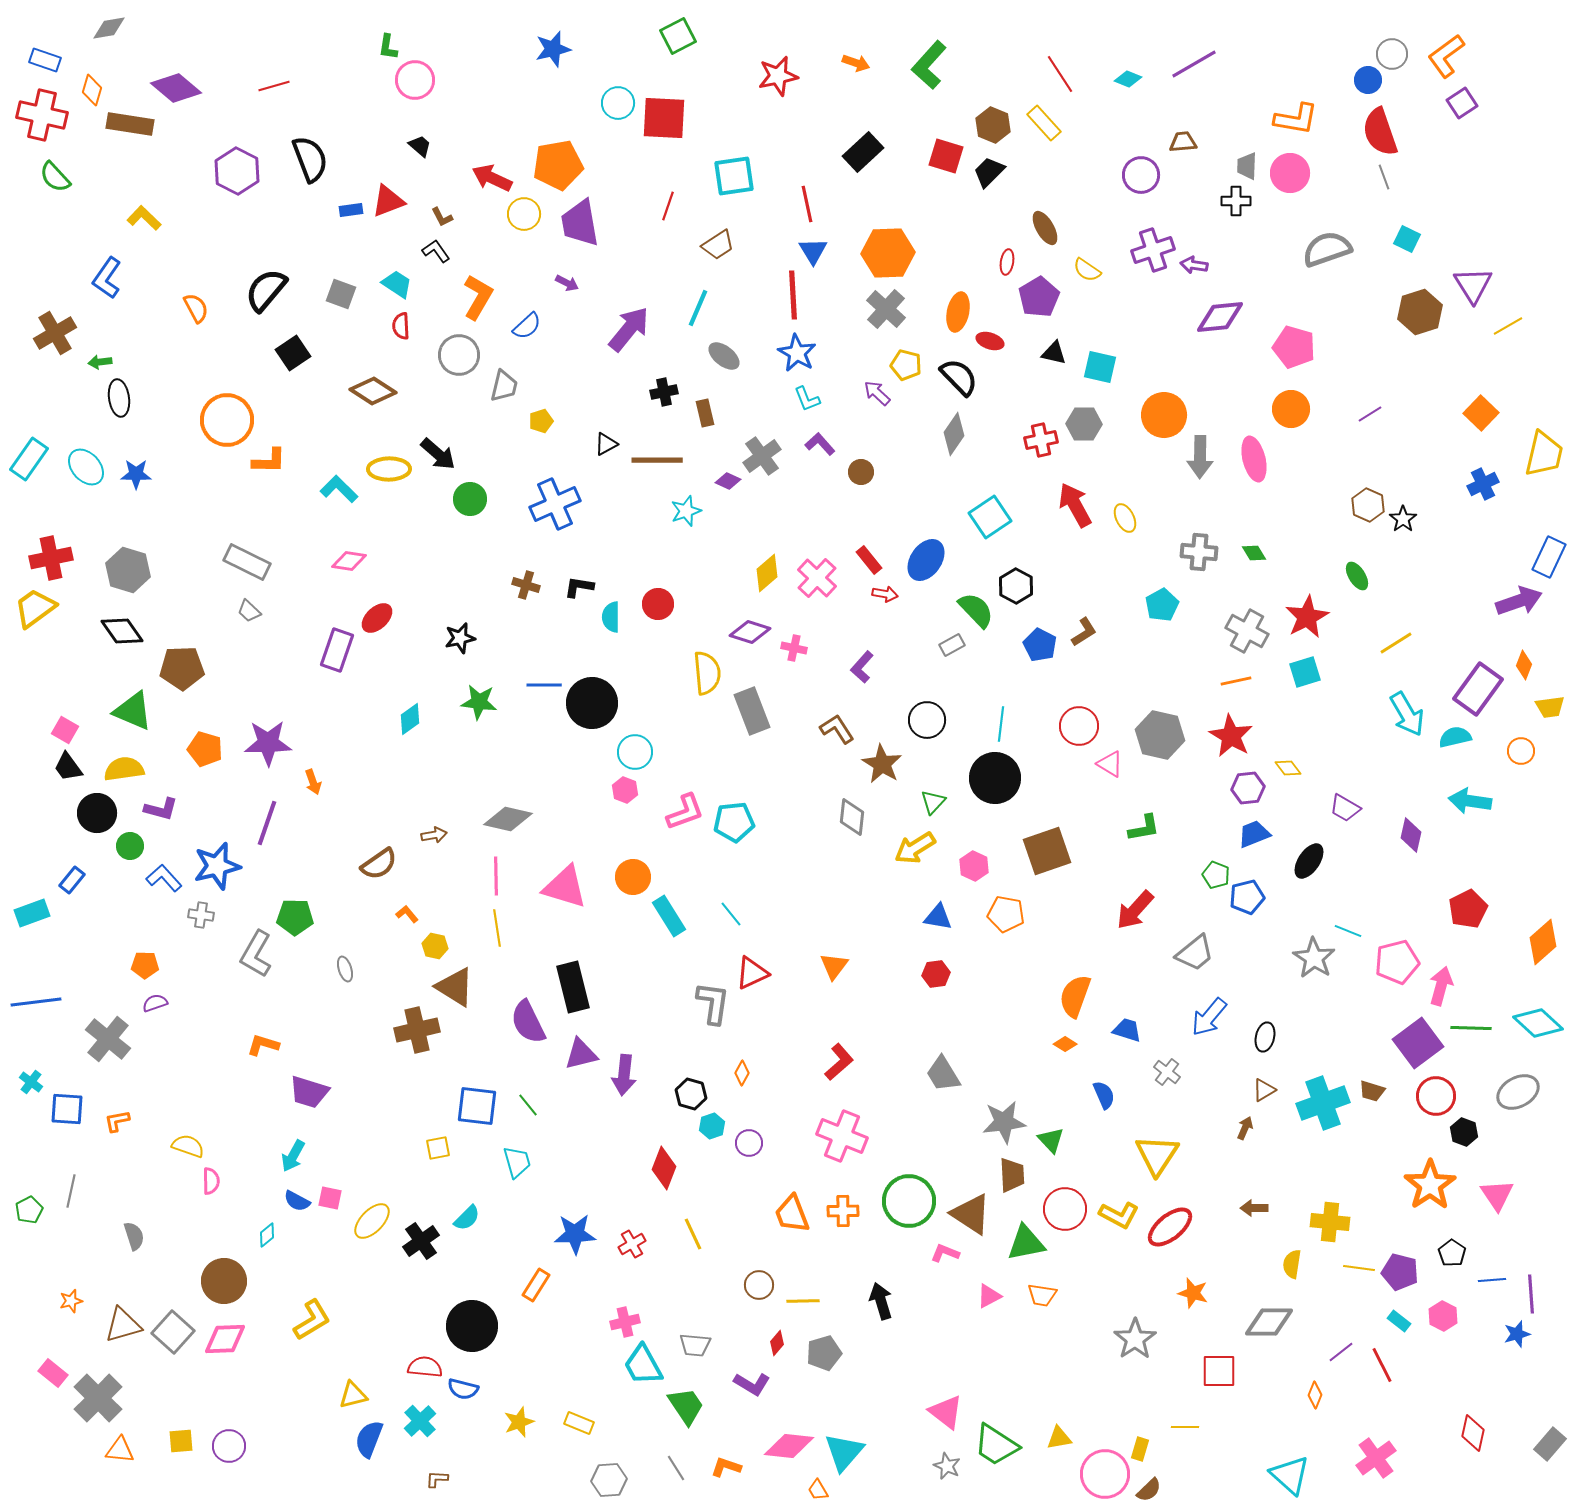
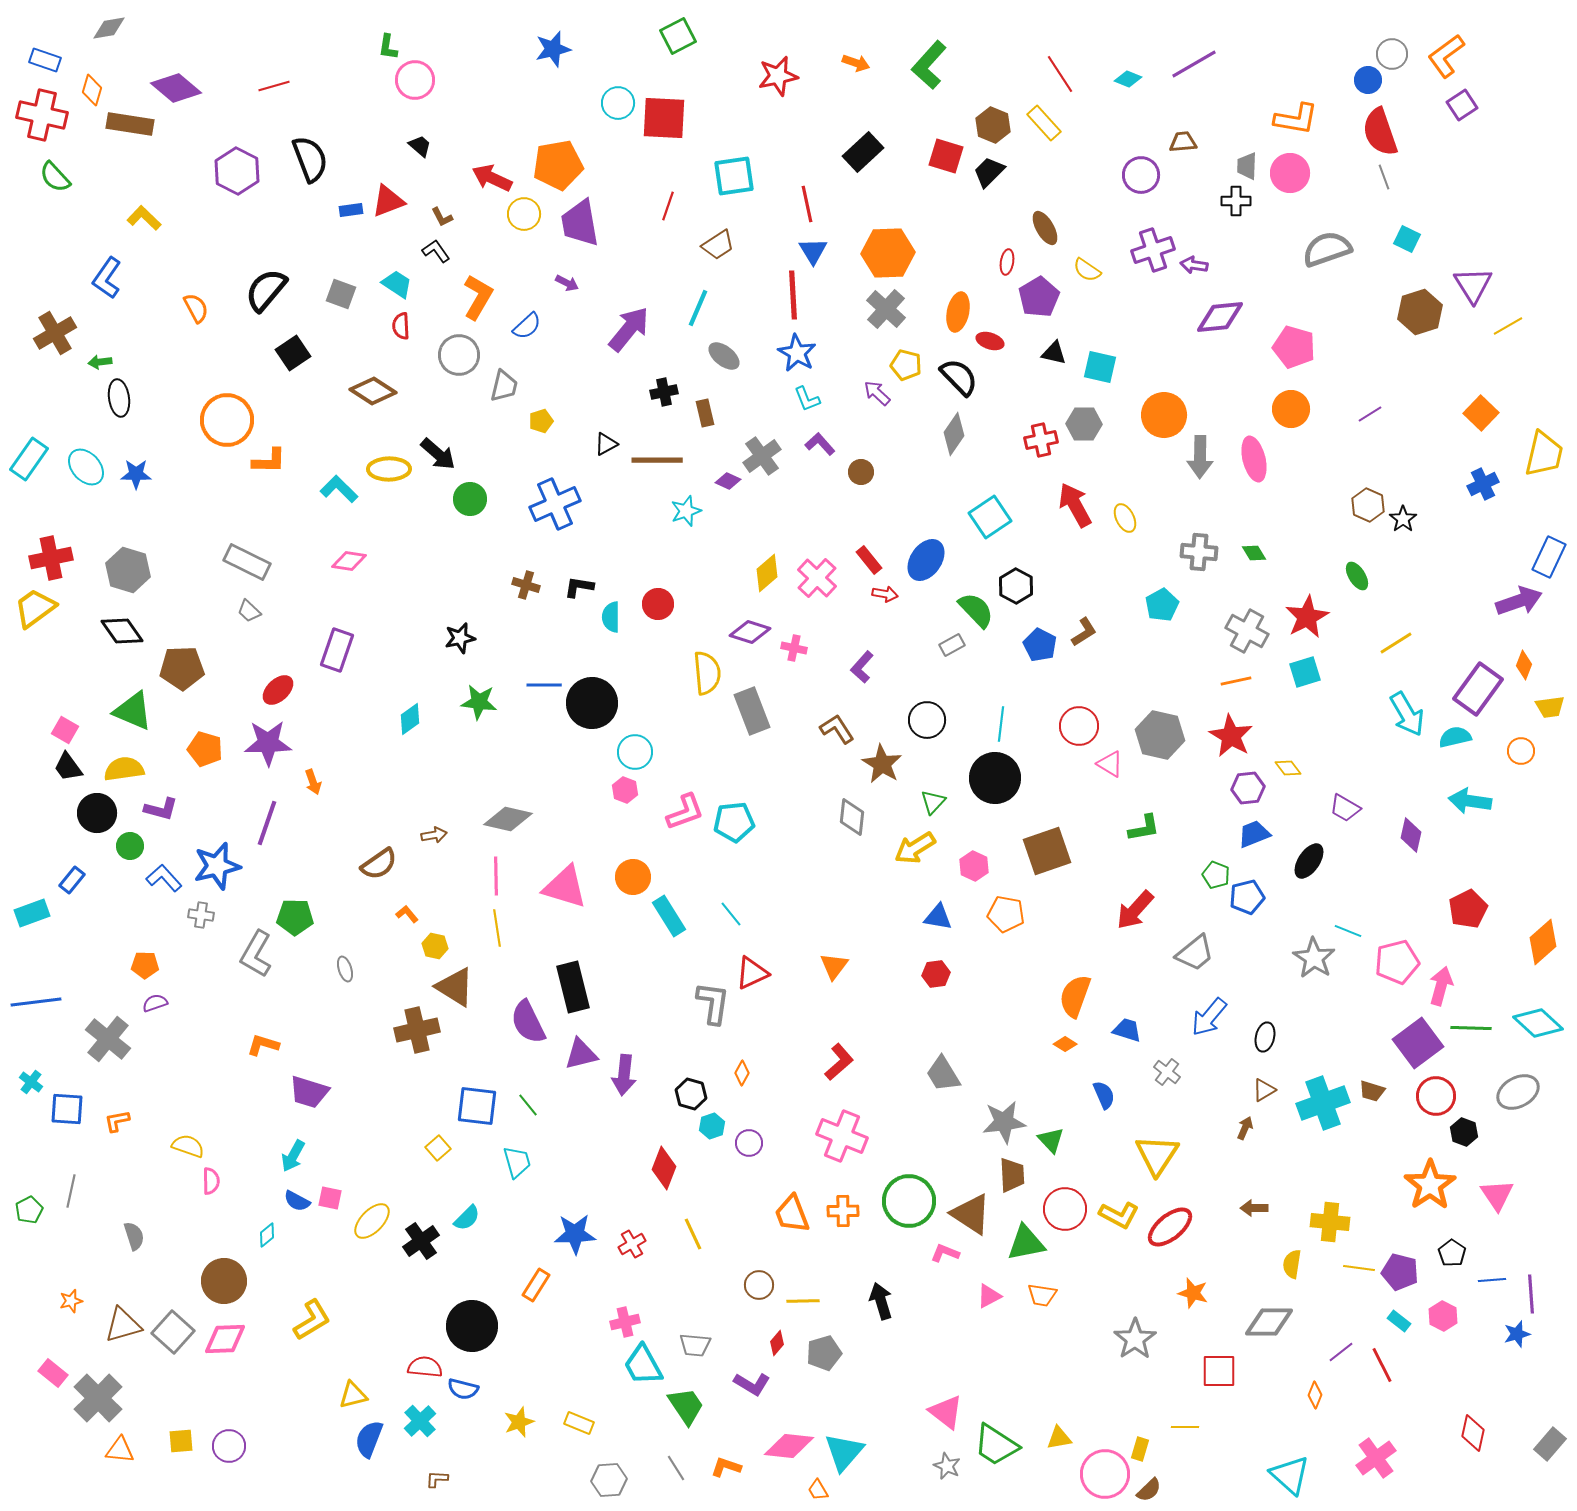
purple square at (1462, 103): moved 2 px down
red ellipse at (377, 618): moved 99 px left, 72 px down
yellow square at (438, 1148): rotated 30 degrees counterclockwise
